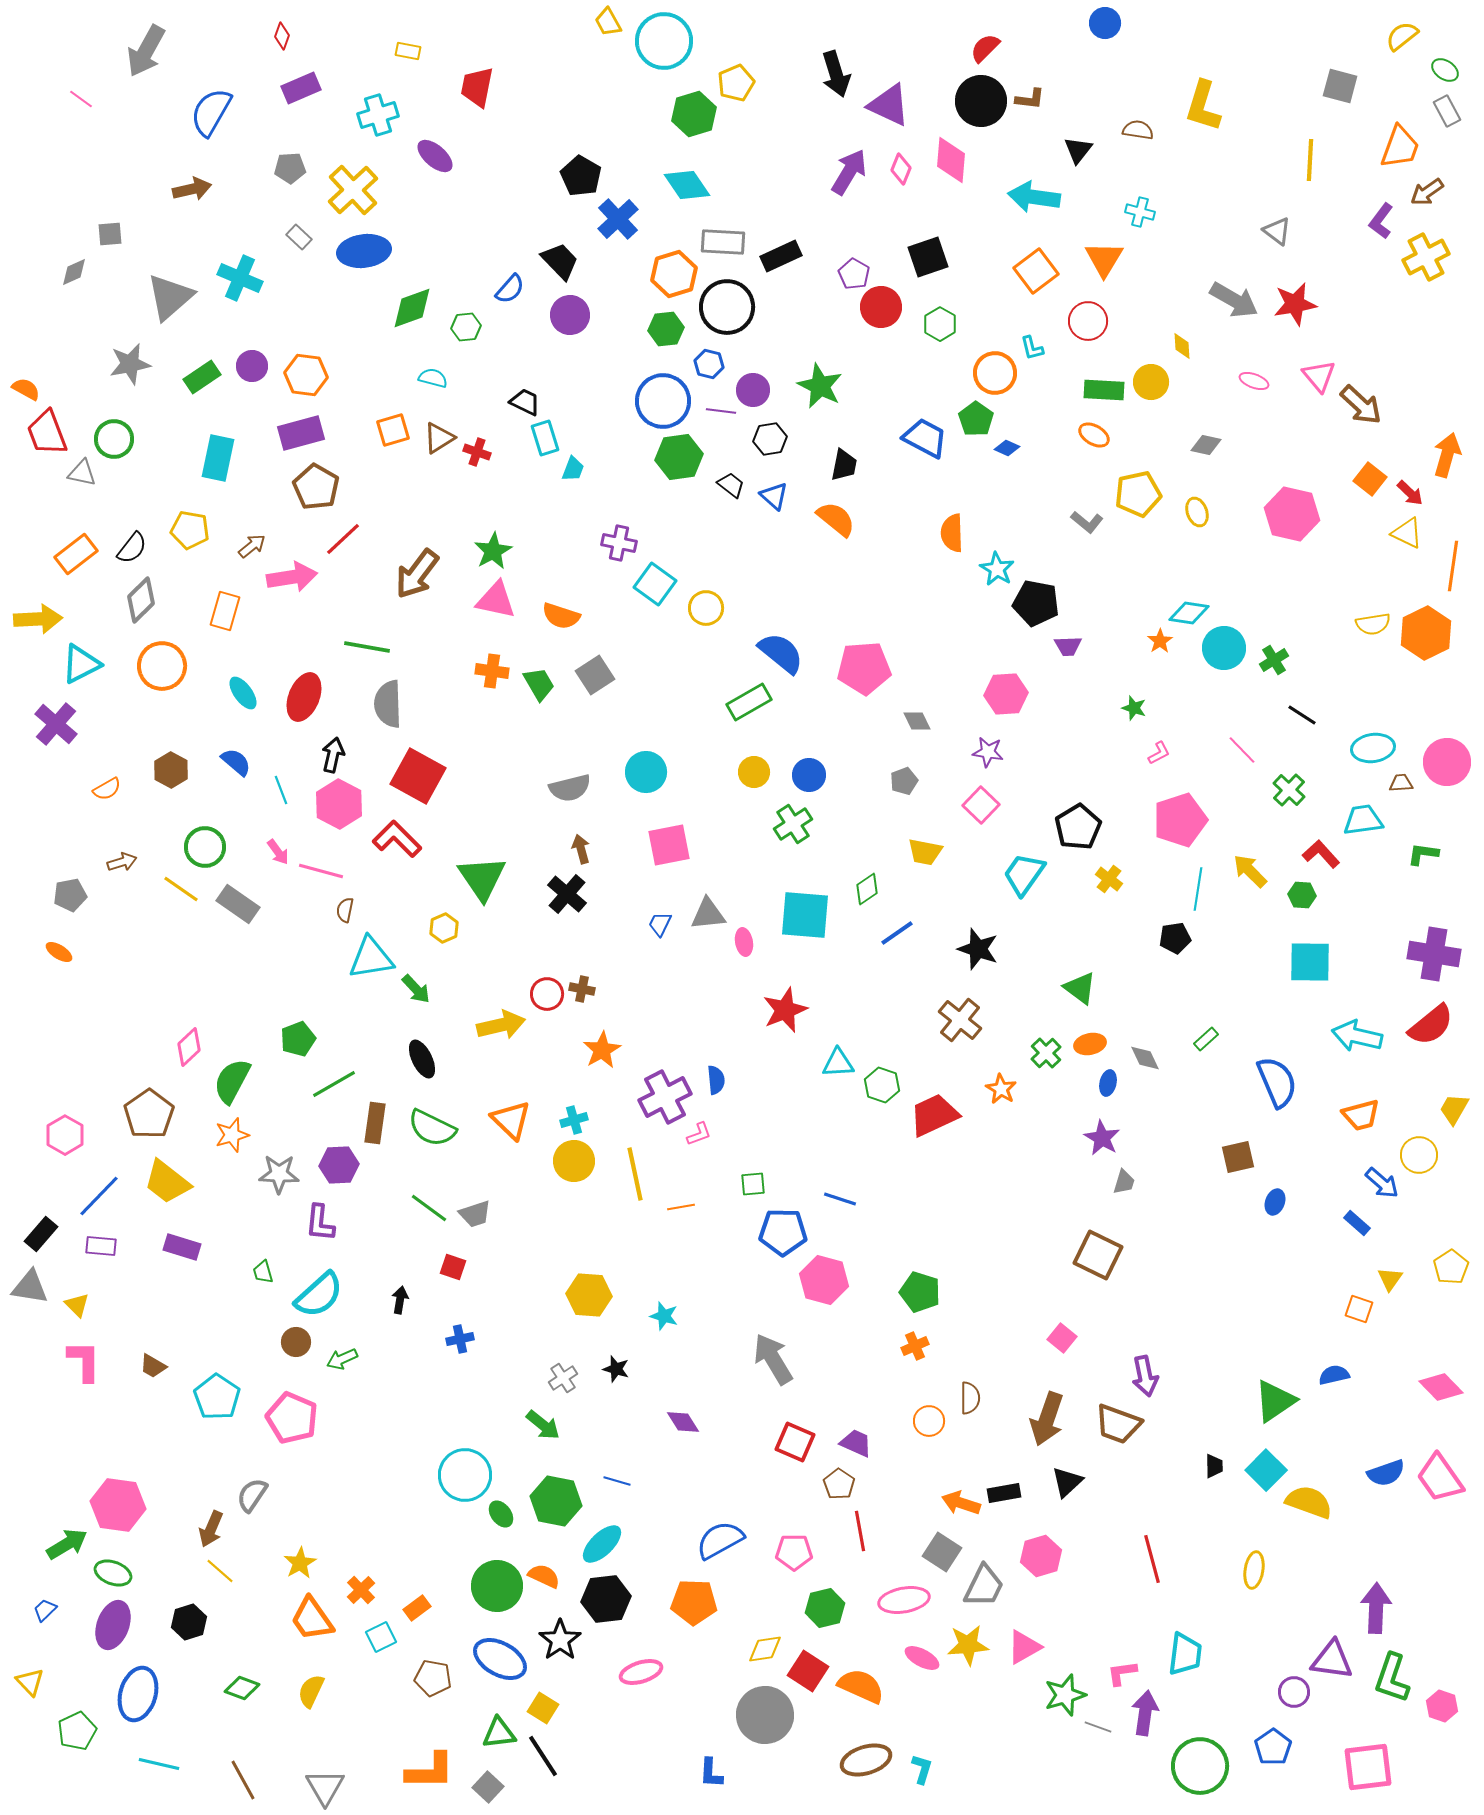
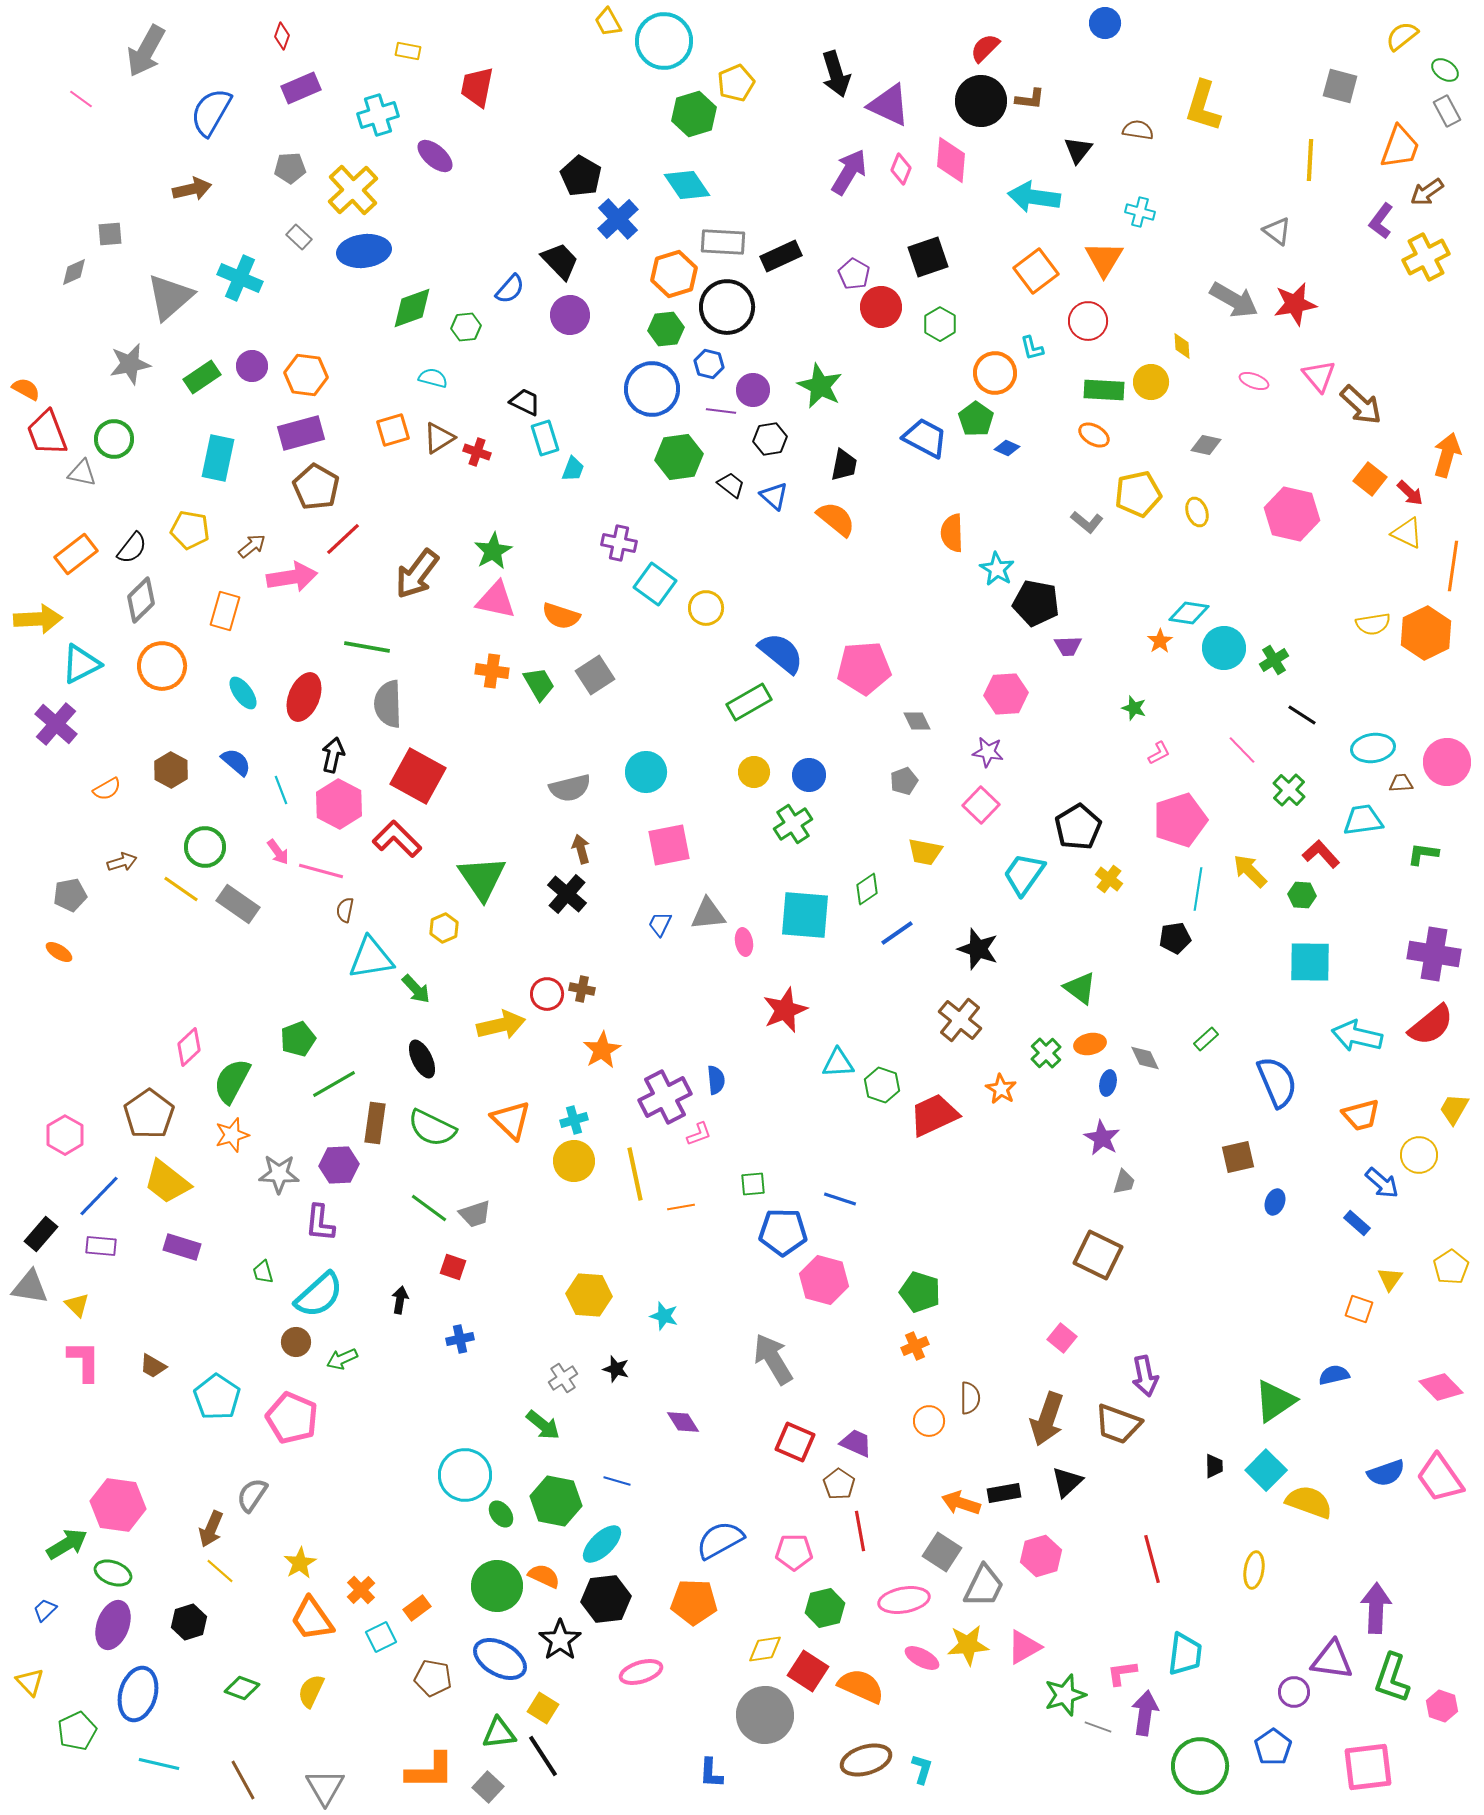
blue circle at (663, 401): moved 11 px left, 12 px up
